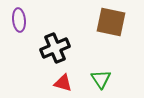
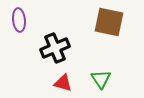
brown square: moved 2 px left
